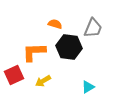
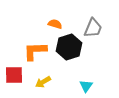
black hexagon: rotated 25 degrees counterclockwise
orange L-shape: moved 1 px right, 1 px up
red square: rotated 24 degrees clockwise
yellow arrow: moved 1 px down
cyan triangle: moved 2 px left, 1 px up; rotated 24 degrees counterclockwise
